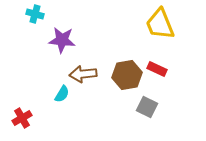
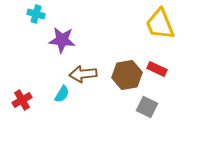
cyan cross: moved 1 px right
red cross: moved 18 px up
